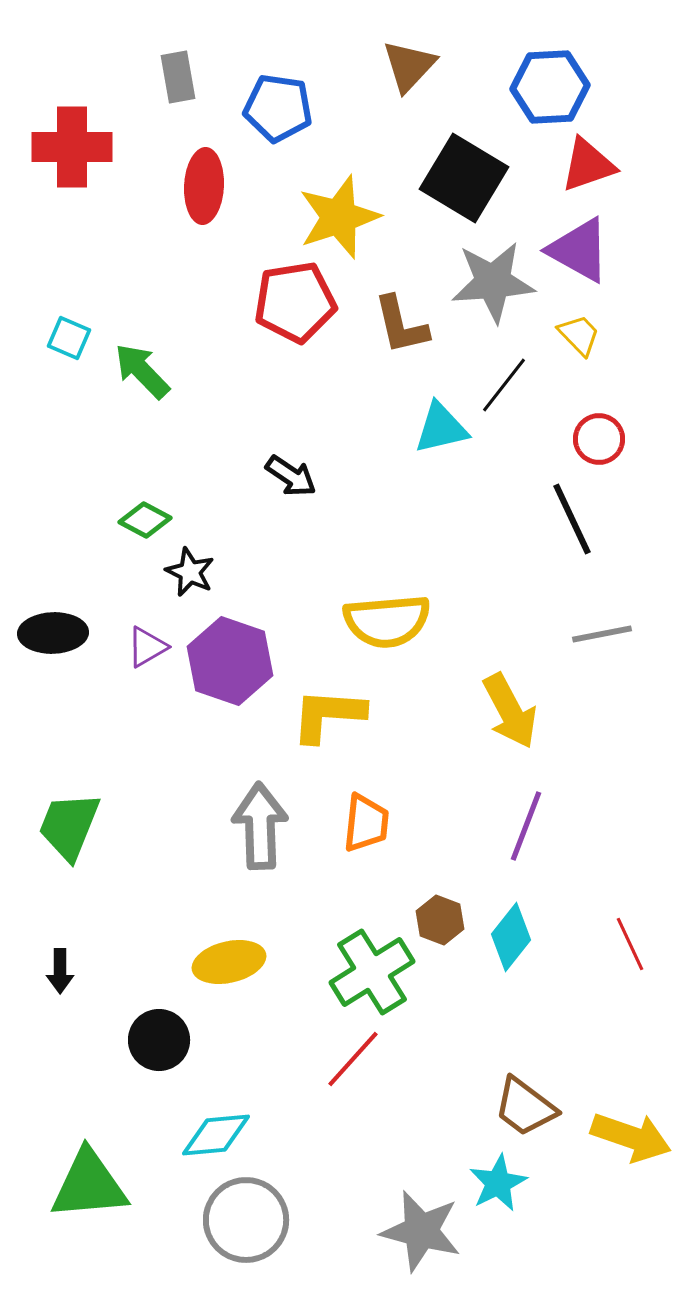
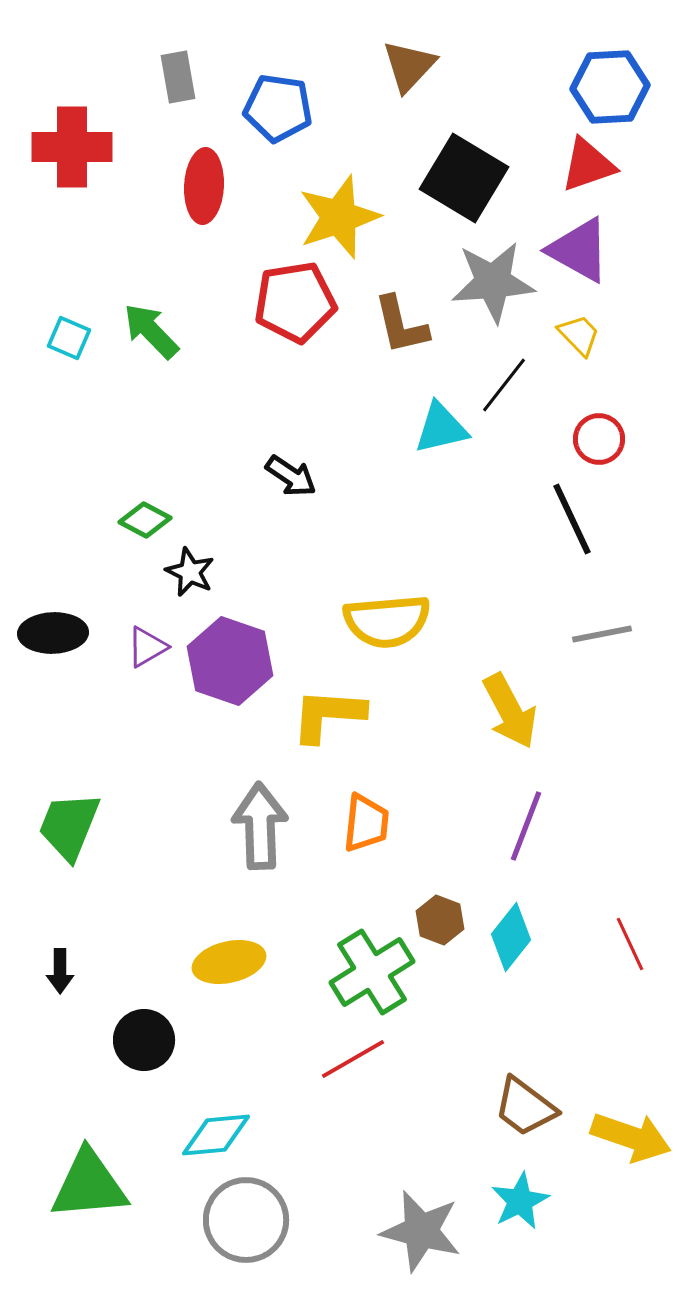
blue hexagon at (550, 87): moved 60 px right
green arrow at (142, 371): moved 9 px right, 40 px up
black circle at (159, 1040): moved 15 px left
red line at (353, 1059): rotated 18 degrees clockwise
cyan star at (498, 1183): moved 22 px right, 18 px down
